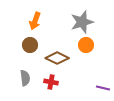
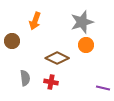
brown circle: moved 18 px left, 4 px up
